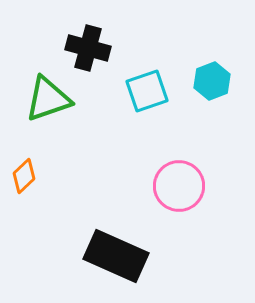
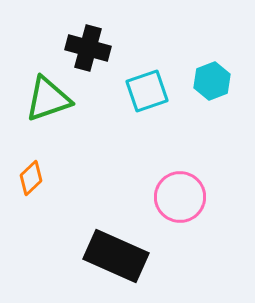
orange diamond: moved 7 px right, 2 px down
pink circle: moved 1 px right, 11 px down
